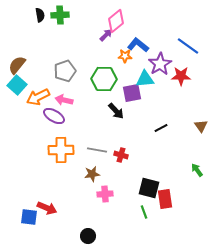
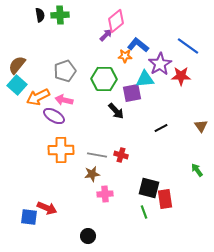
gray line: moved 5 px down
